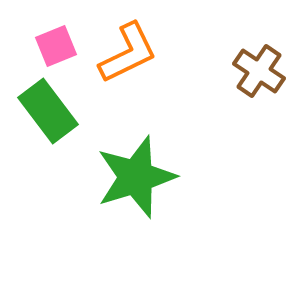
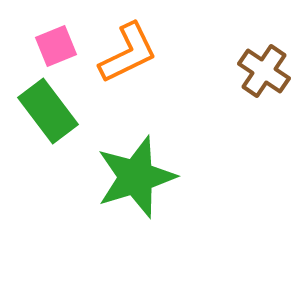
brown cross: moved 5 px right
